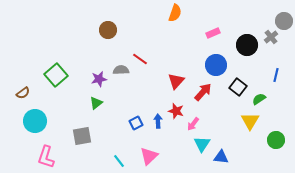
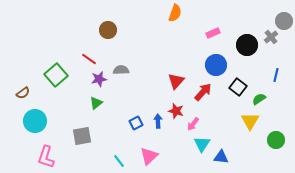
red line: moved 51 px left
